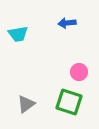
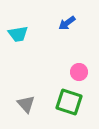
blue arrow: rotated 30 degrees counterclockwise
gray triangle: rotated 36 degrees counterclockwise
